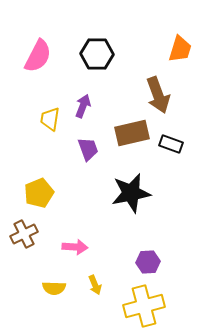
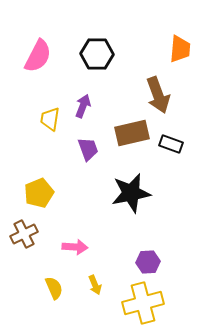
orange trapezoid: rotated 12 degrees counterclockwise
yellow semicircle: rotated 115 degrees counterclockwise
yellow cross: moved 1 px left, 3 px up
